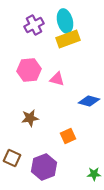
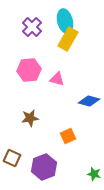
purple cross: moved 2 px left, 2 px down; rotated 18 degrees counterclockwise
yellow rectangle: rotated 40 degrees counterclockwise
green star: rotated 16 degrees clockwise
